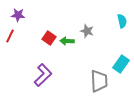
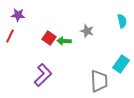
green arrow: moved 3 px left
